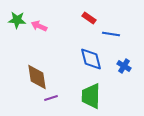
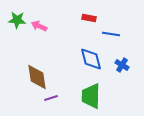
red rectangle: rotated 24 degrees counterclockwise
blue cross: moved 2 px left, 1 px up
